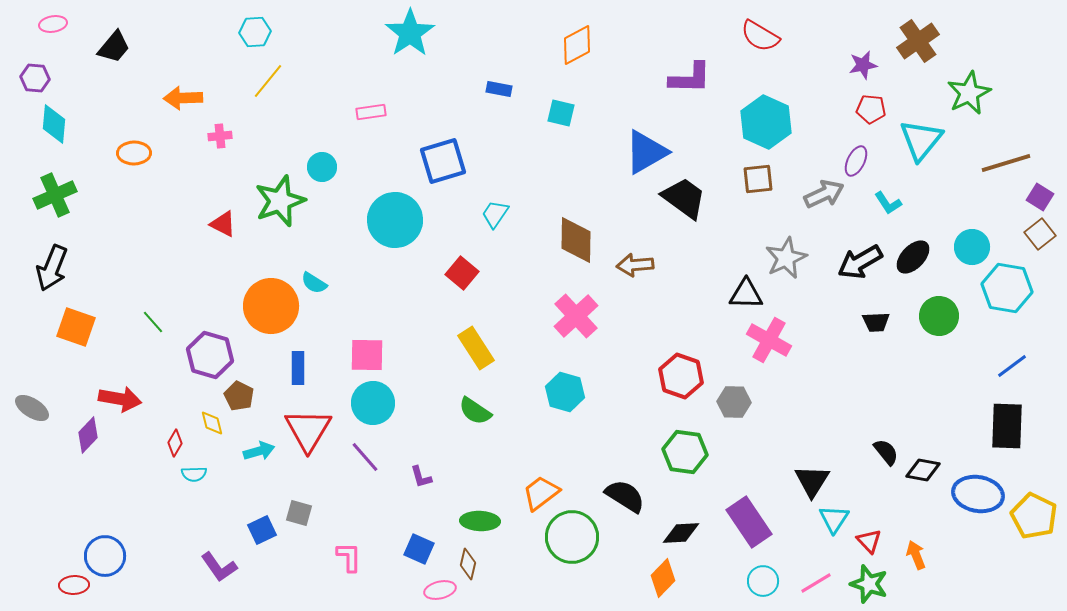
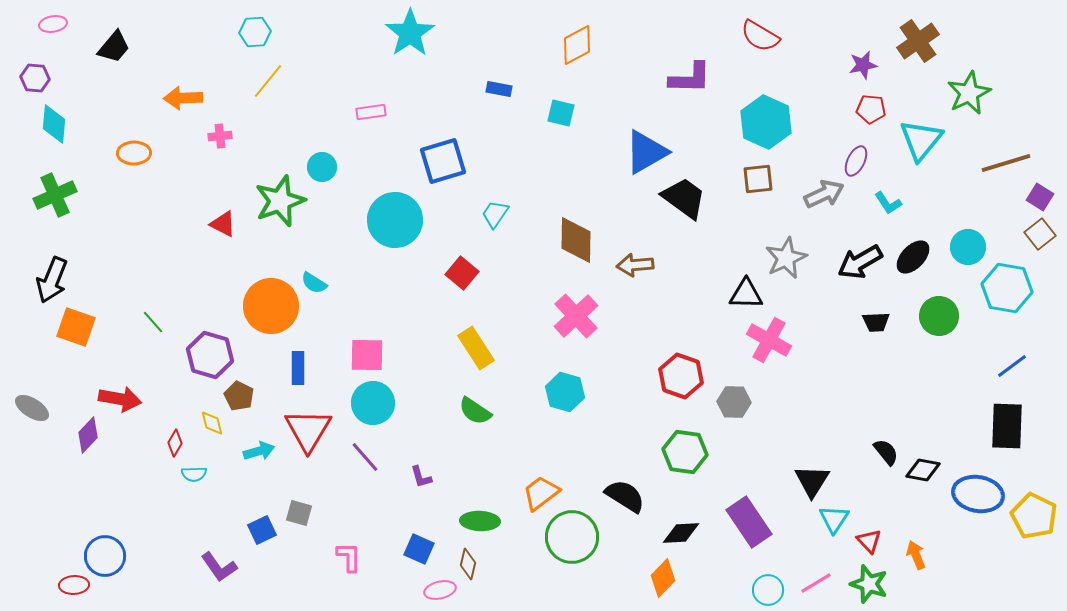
cyan circle at (972, 247): moved 4 px left
black arrow at (52, 268): moved 12 px down
cyan circle at (763, 581): moved 5 px right, 9 px down
